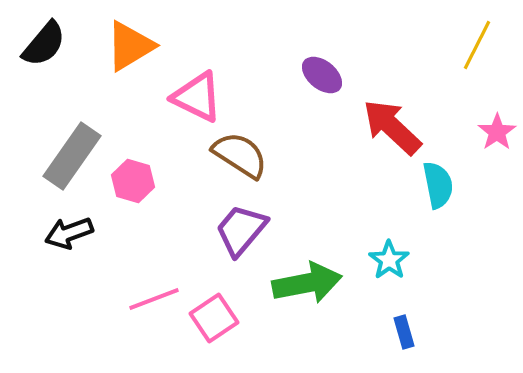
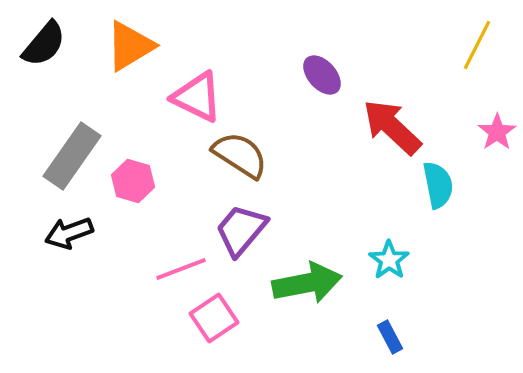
purple ellipse: rotated 9 degrees clockwise
pink line: moved 27 px right, 30 px up
blue rectangle: moved 14 px left, 5 px down; rotated 12 degrees counterclockwise
